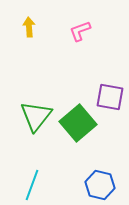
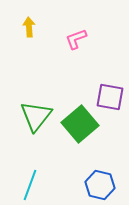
pink L-shape: moved 4 px left, 8 px down
green square: moved 2 px right, 1 px down
cyan line: moved 2 px left
